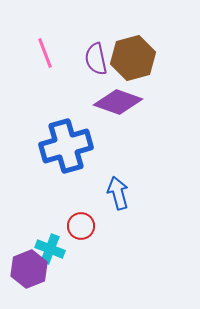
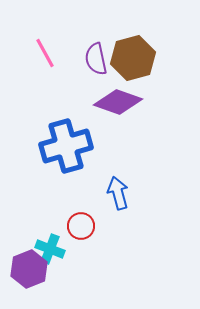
pink line: rotated 8 degrees counterclockwise
